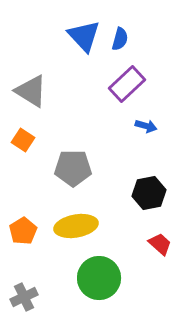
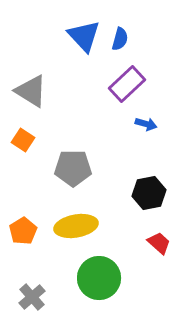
blue arrow: moved 2 px up
red trapezoid: moved 1 px left, 1 px up
gray cross: moved 8 px right; rotated 16 degrees counterclockwise
